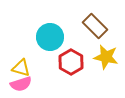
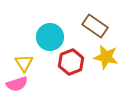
brown rectangle: rotated 10 degrees counterclockwise
red hexagon: rotated 10 degrees clockwise
yellow triangle: moved 3 px right, 5 px up; rotated 42 degrees clockwise
pink semicircle: moved 4 px left
